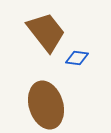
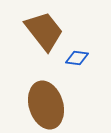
brown trapezoid: moved 2 px left, 1 px up
